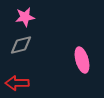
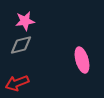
pink star: moved 4 px down
red arrow: rotated 20 degrees counterclockwise
